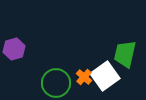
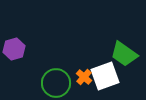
green trapezoid: moved 1 px left; rotated 68 degrees counterclockwise
white square: rotated 16 degrees clockwise
